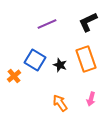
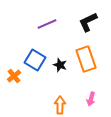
orange arrow: moved 2 px down; rotated 36 degrees clockwise
